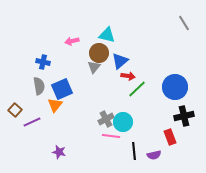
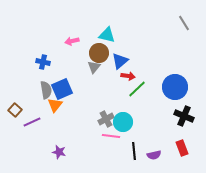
gray semicircle: moved 7 px right, 4 px down
black cross: rotated 36 degrees clockwise
red rectangle: moved 12 px right, 11 px down
